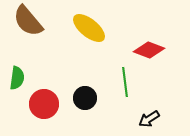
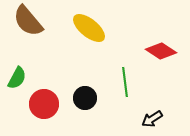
red diamond: moved 12 px right, 1 px down; rotated 12 degrees clockwise
green semicircle: rotated 20 degrees clockwise
black arrow: moved 3 px right
